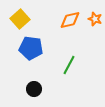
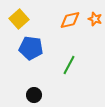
yellow square: moved 1 px left
black circle: moved 6 px down
